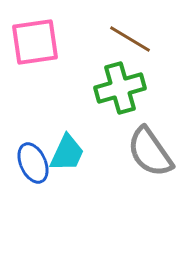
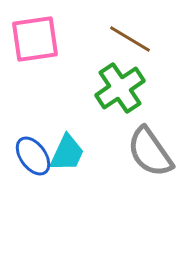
pink square: moved 3 px up
green cross: rotated 18 degrees counterclockwise
blue ellipse: moved 7 px up; rotated 12 degrees counterclockwise
